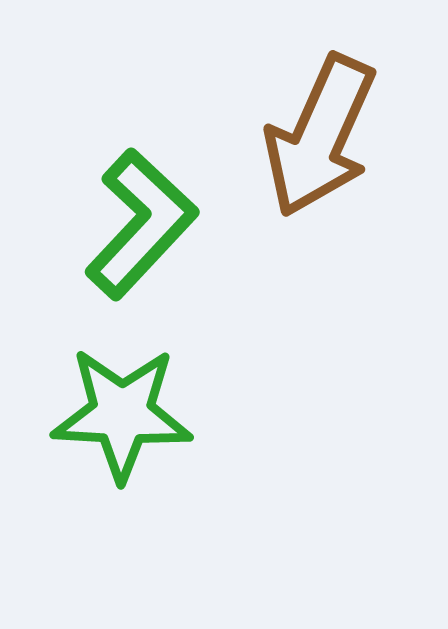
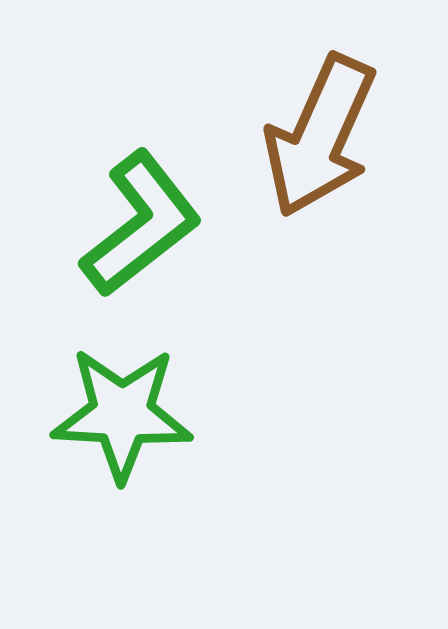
green L-shape: rotated 9 degrees clockwise
